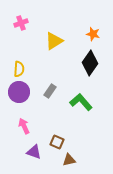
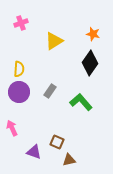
pink arrow: moved 12 px left, 2 px down
